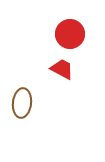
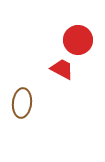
red circle: moved 8 px right, 6 px down
